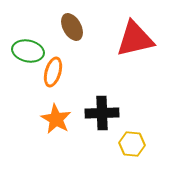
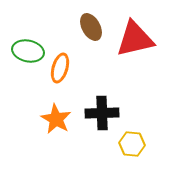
brown ellipse: moved 19 px right
orange ellipse: moved 7 px right, 4 px up
